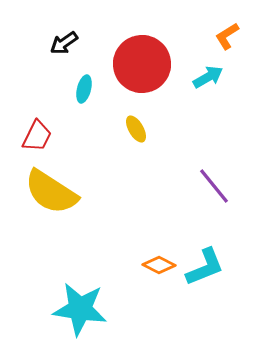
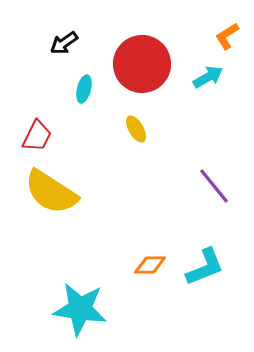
orange diamond: moved 9 px left; rotated 28 degrees counterclockwise
